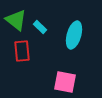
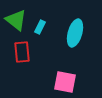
cyan rectangle: rotated 72 degrees clockwise
cyan ellipse: moved 1 px right, 2 px up
red rectangle: moved 1 px down
